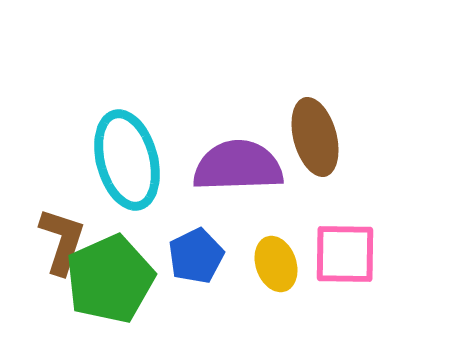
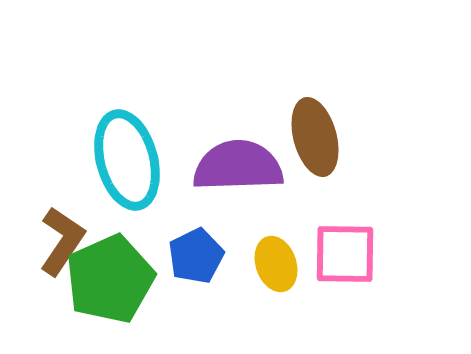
brown L-shape: rotated 16 degrees clockwise
